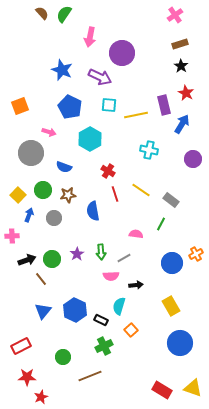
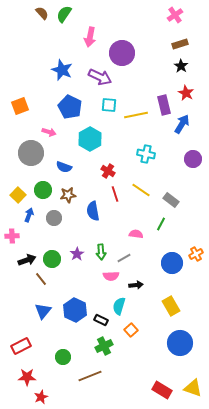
cyan cross at (149, 150): moved 3 px left, 4 px down
